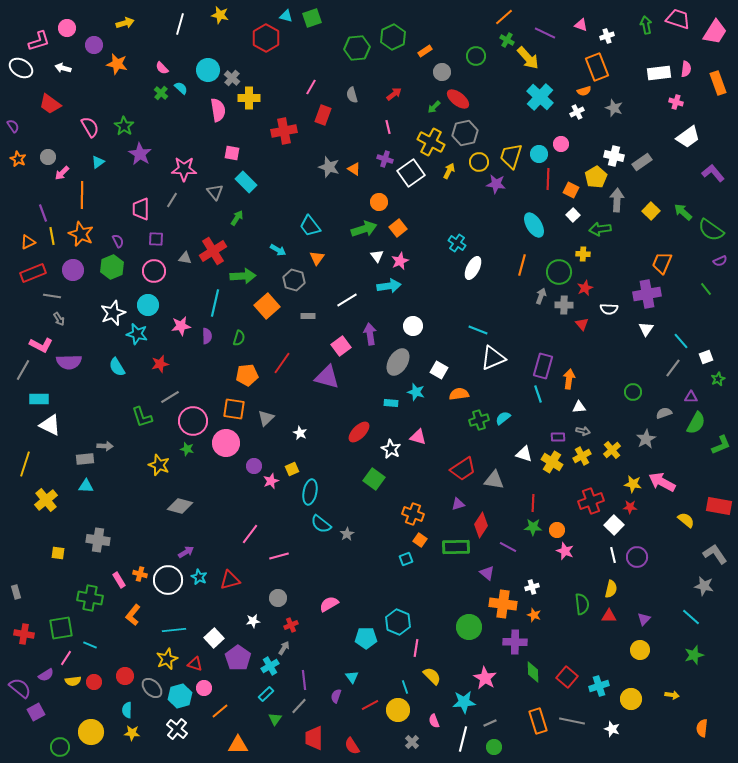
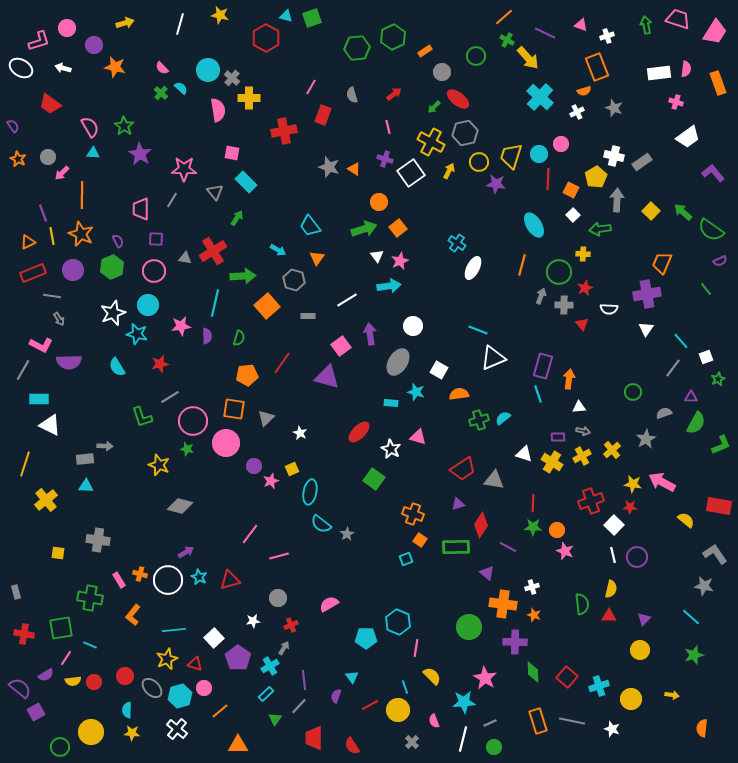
orange star at (117, 64): moved 2 px left, 3 px down
cyan triangle at (98, 162): moved 5 px left, 9 px up; rotated 40 degrees clockwise
